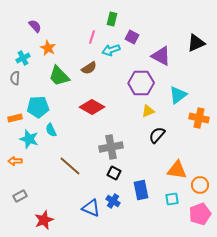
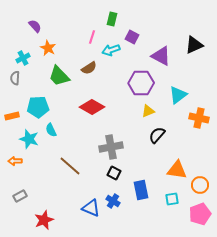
black triangle: moved 2 px left, 2 px down
orange rectangle: moved 3 px left, 2 px up
